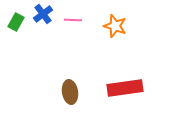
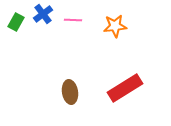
orange star: rotated 25 degrees counterclockwise
red rectangle: rotated 24 degrees counterclockwise
